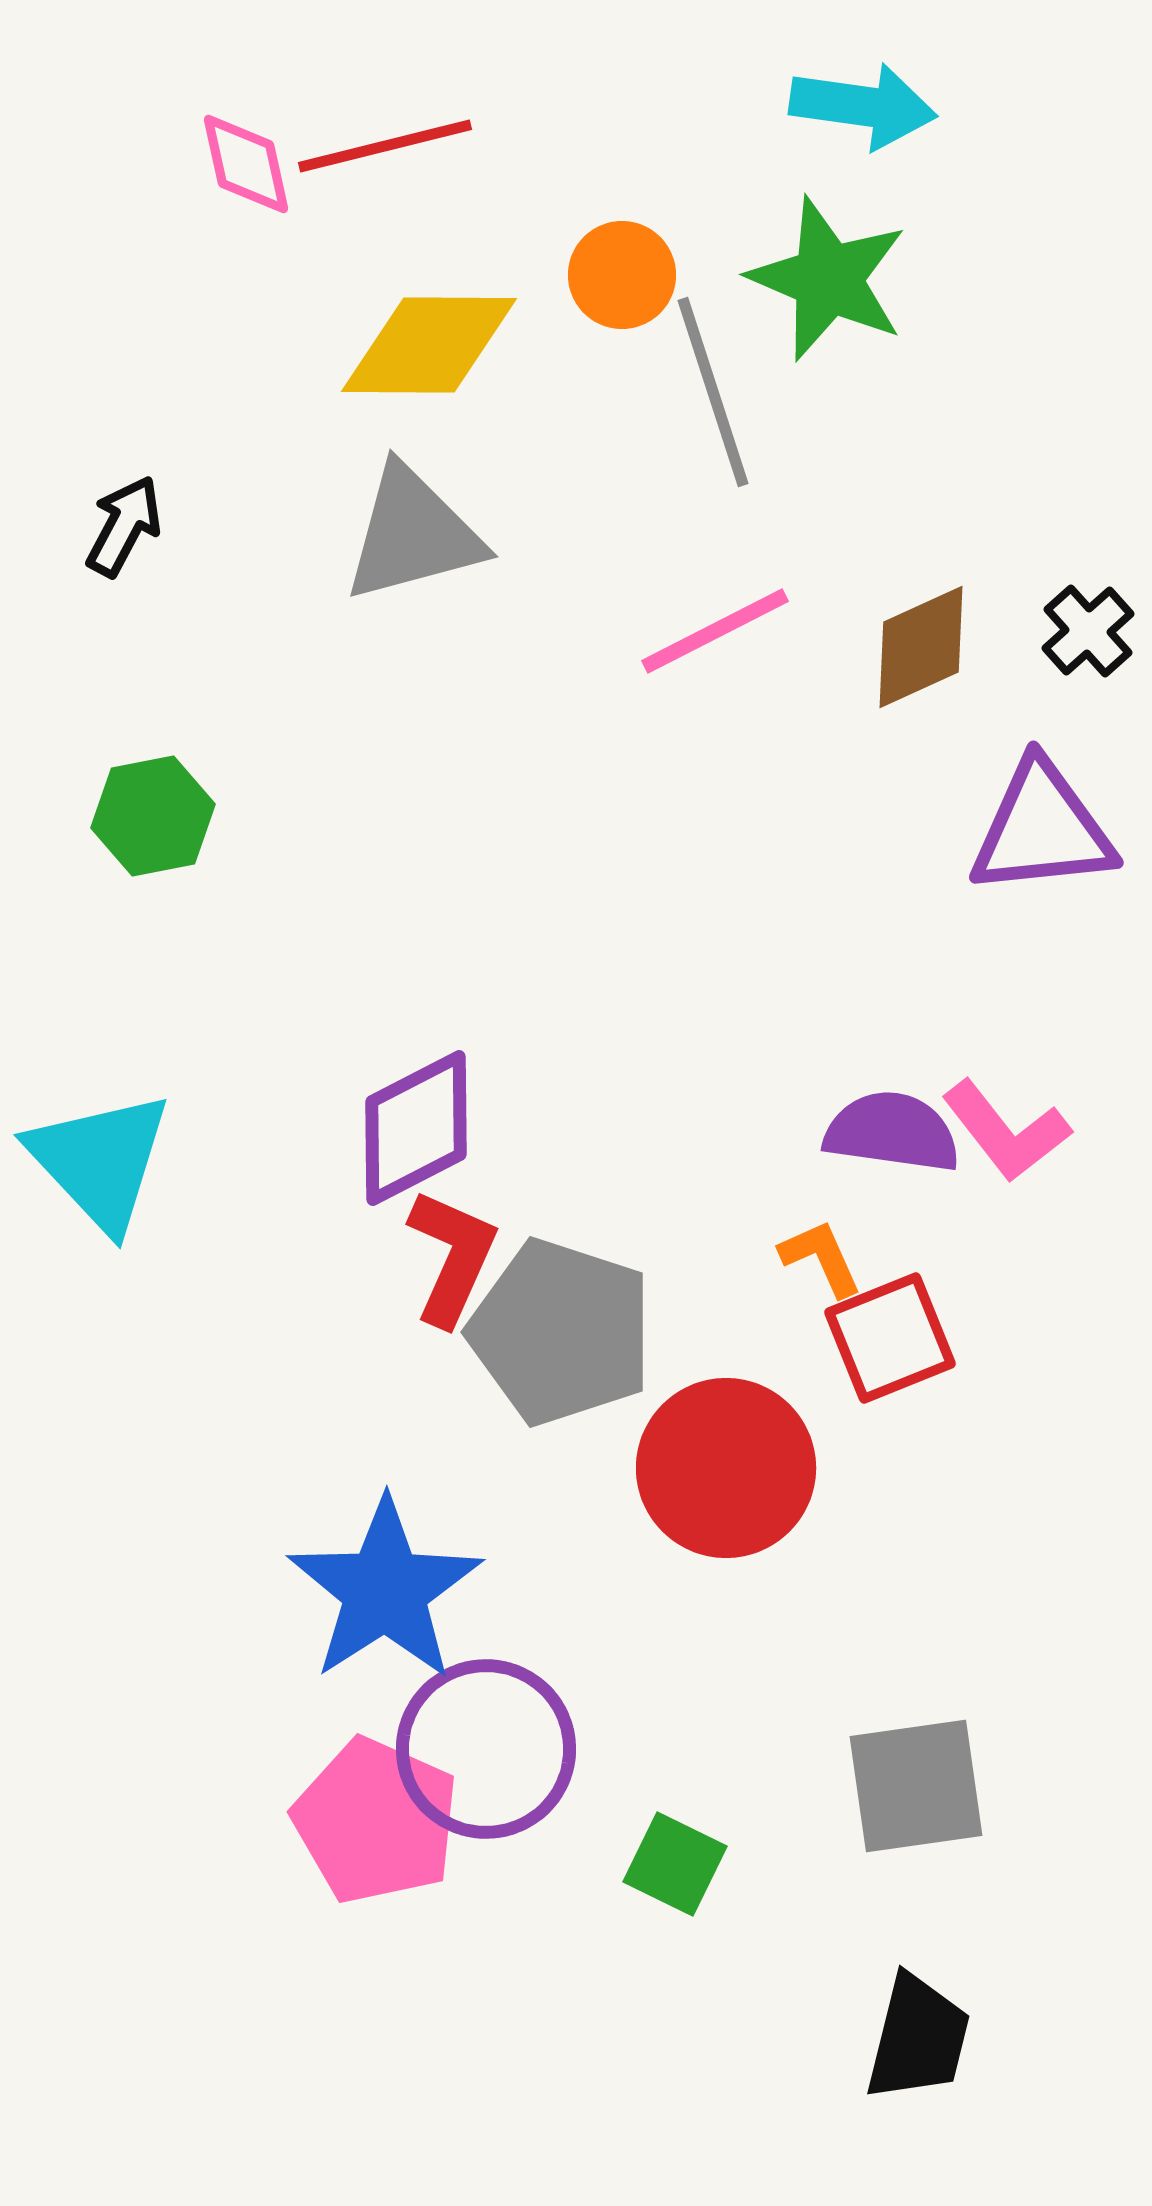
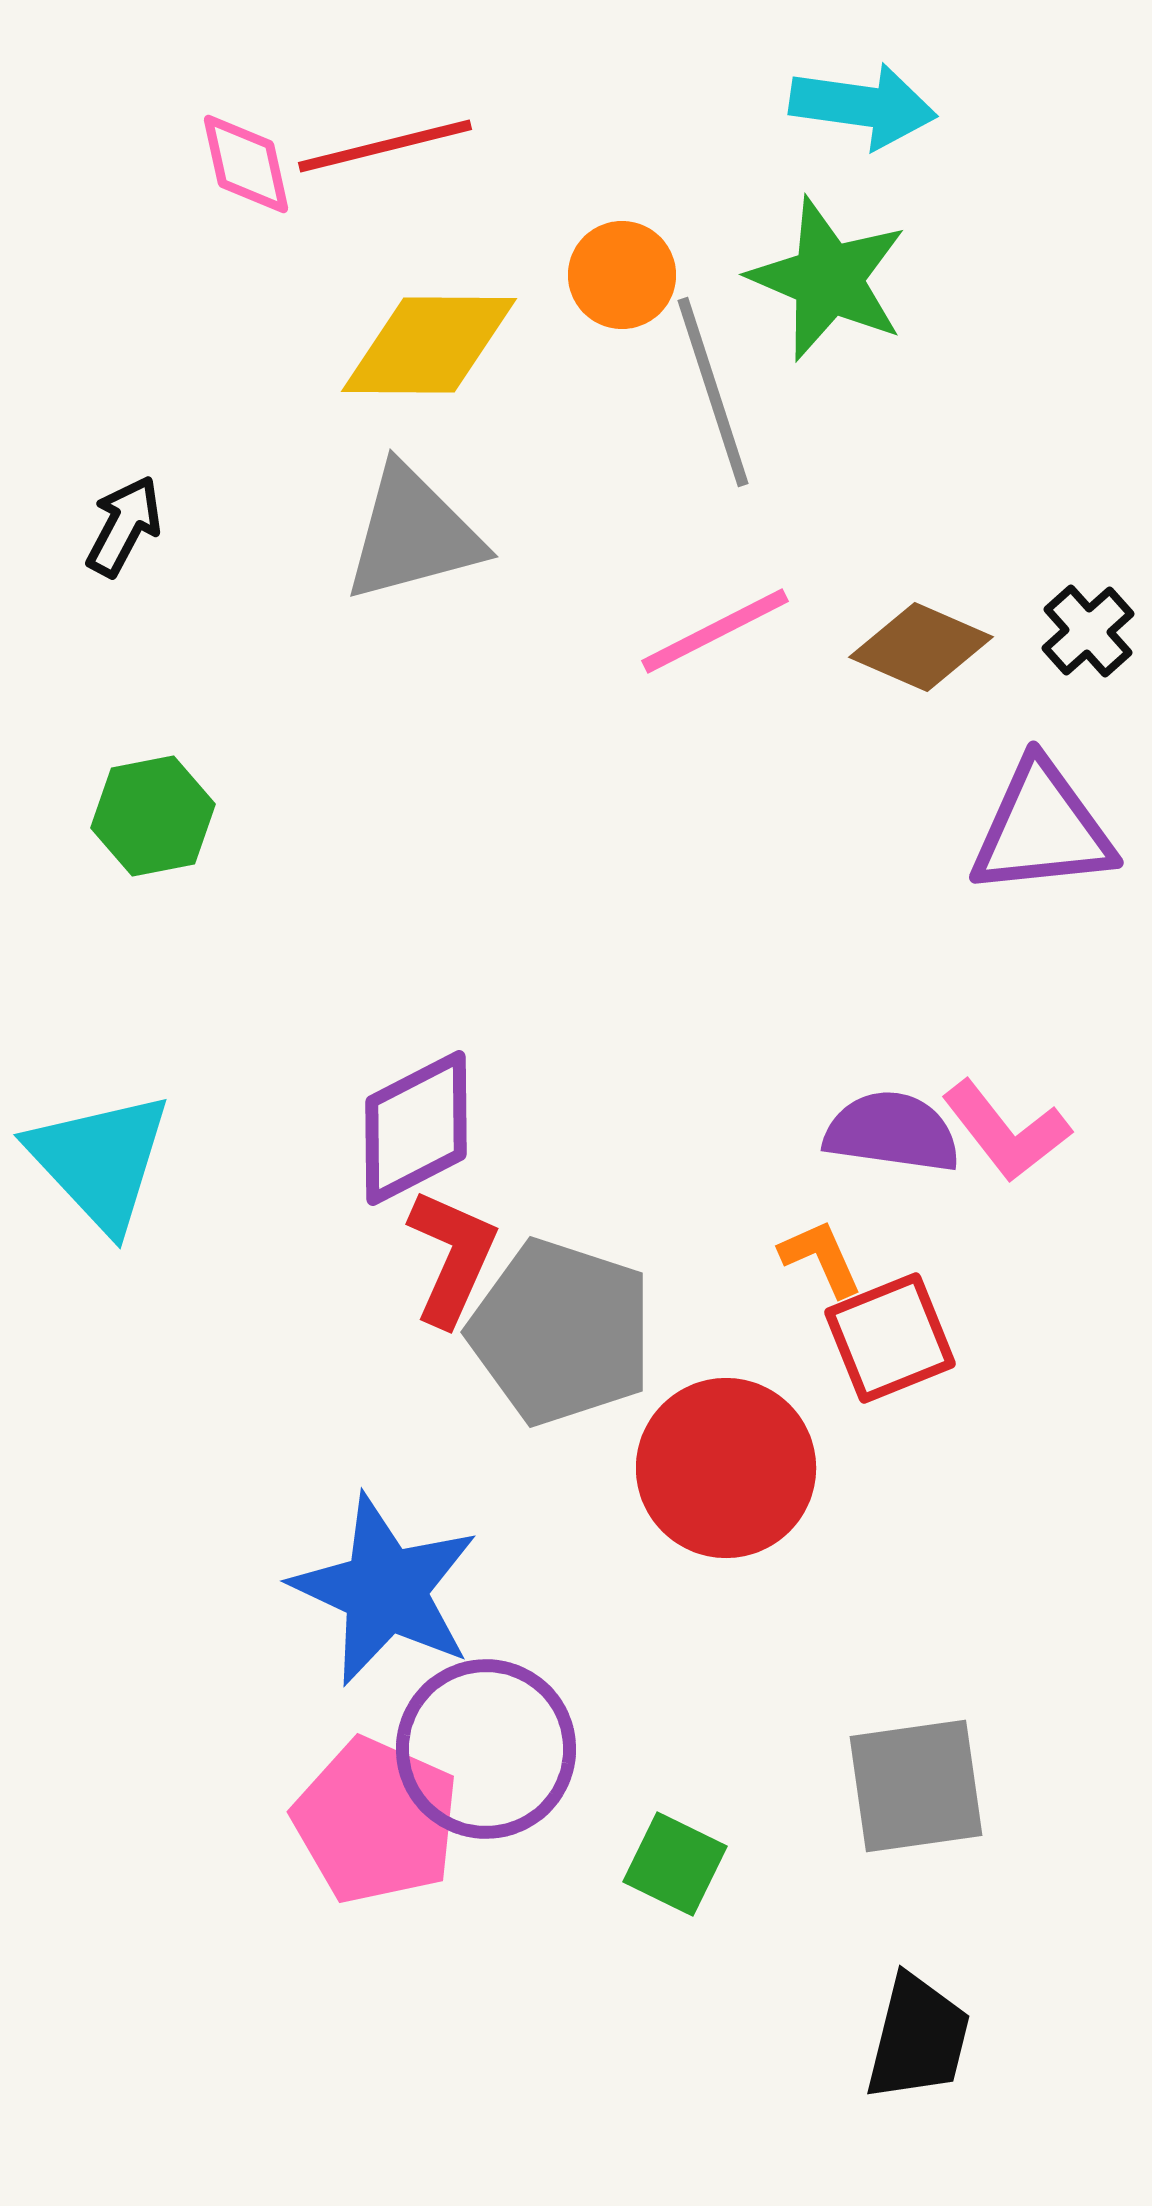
brown diamond: rotated 48 degrees clockwise
blue star: rotated 14 degrees counterclockwise
